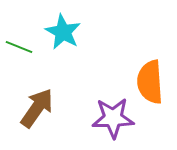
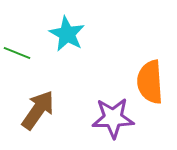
cyan star: moved 4 px right, 2 px down
green line: moved 2 px left, 6 px down
brown arrow: moved 1 px right, 2 px down
